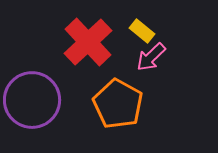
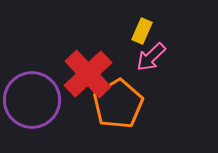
yellow rectangle: rotated 75 degrees clockwise
red cross: moved 32 px down
orange pentagon: rotated 12 degrees clockwise
